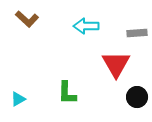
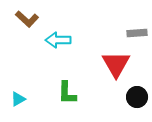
cyan arrow: moved 28 px left, 14 px down
